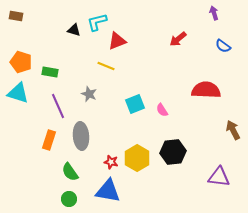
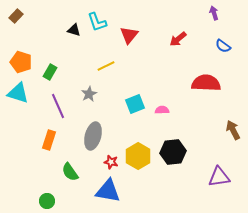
brown rectangle: rotated 56 degrees counterclockwise
cyan L-shape: rotated 95 degrees counterclockwise
red triangle: moved 12 px right, 6 px up; rotated 30 degrees counterclockwise
yellow line: rotated 48 degrees counterclockwise
green rectangle: rotated 70 degrees counterclockwise
red semicircle: moved 7 px up
gray star: rotated 21 degrees clockwise
pink semicircle: rotated 120 degrees clockwise
gray ellipse: moved 12 px right; rotated 20 degrees clockwise
yellow hexagon: moved 1 px right, 2 px up
purple triangle: rotated 15 degrees counterclockwise
green circle: moved 22 px left, 2 px down
